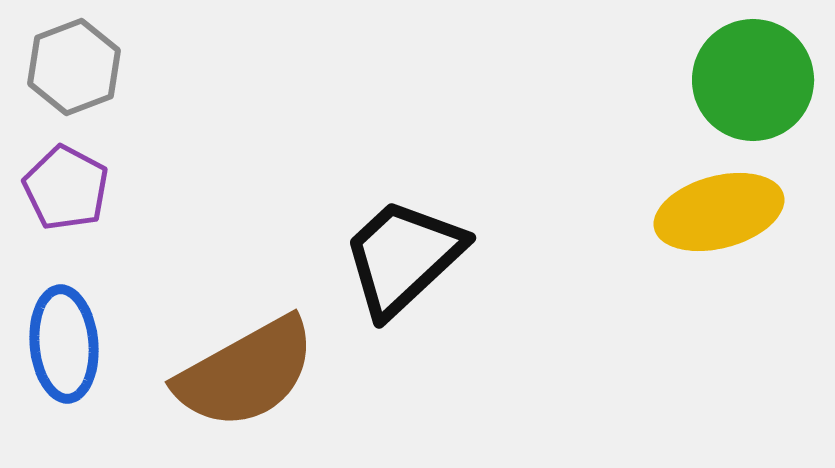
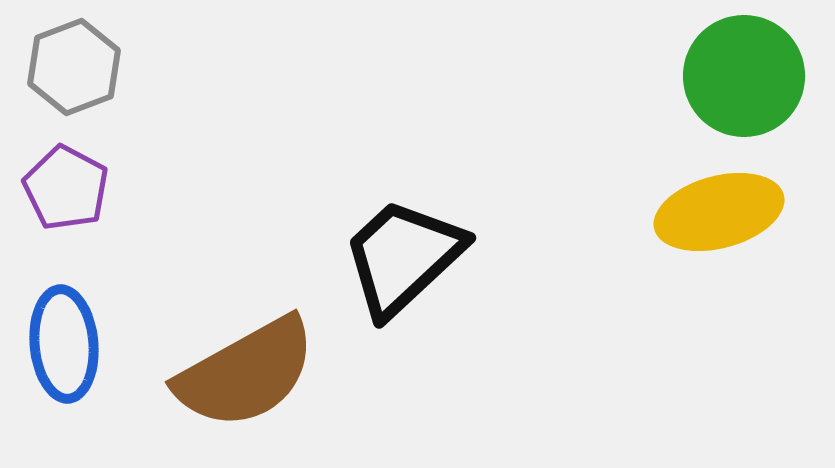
green circle: moved 9 px left, 4 px up
